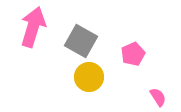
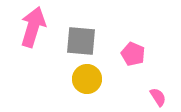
gray square: rotated 24 degrees counterclockwise
pink pentagon: rotated 25 degrees counterclockwise
yellow circle: moved 2 px left, 2 px down
